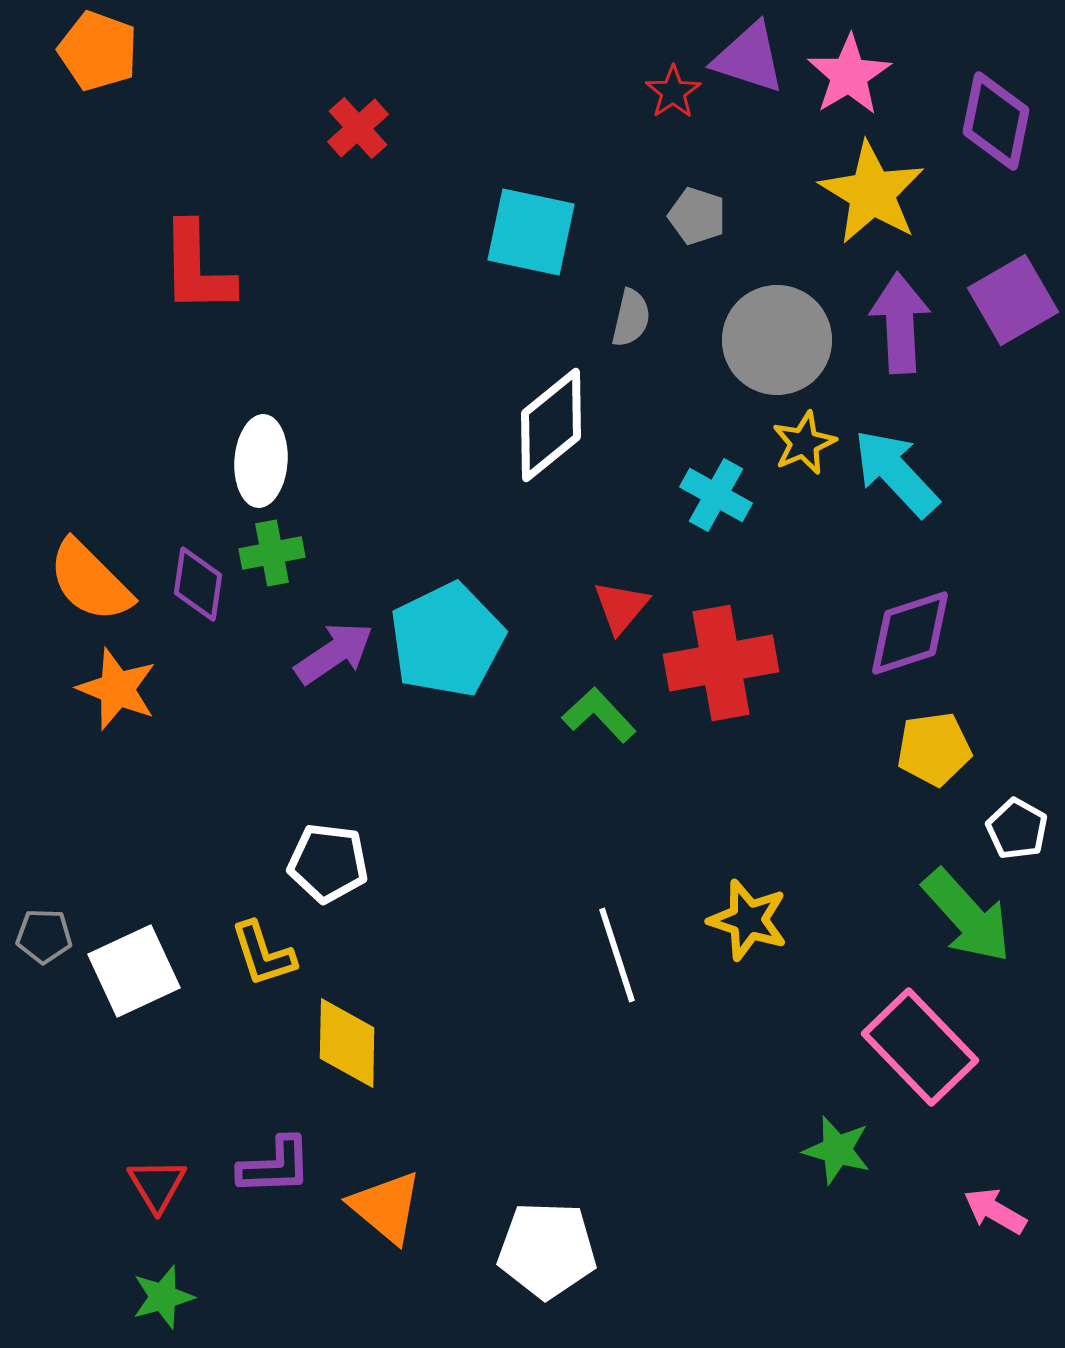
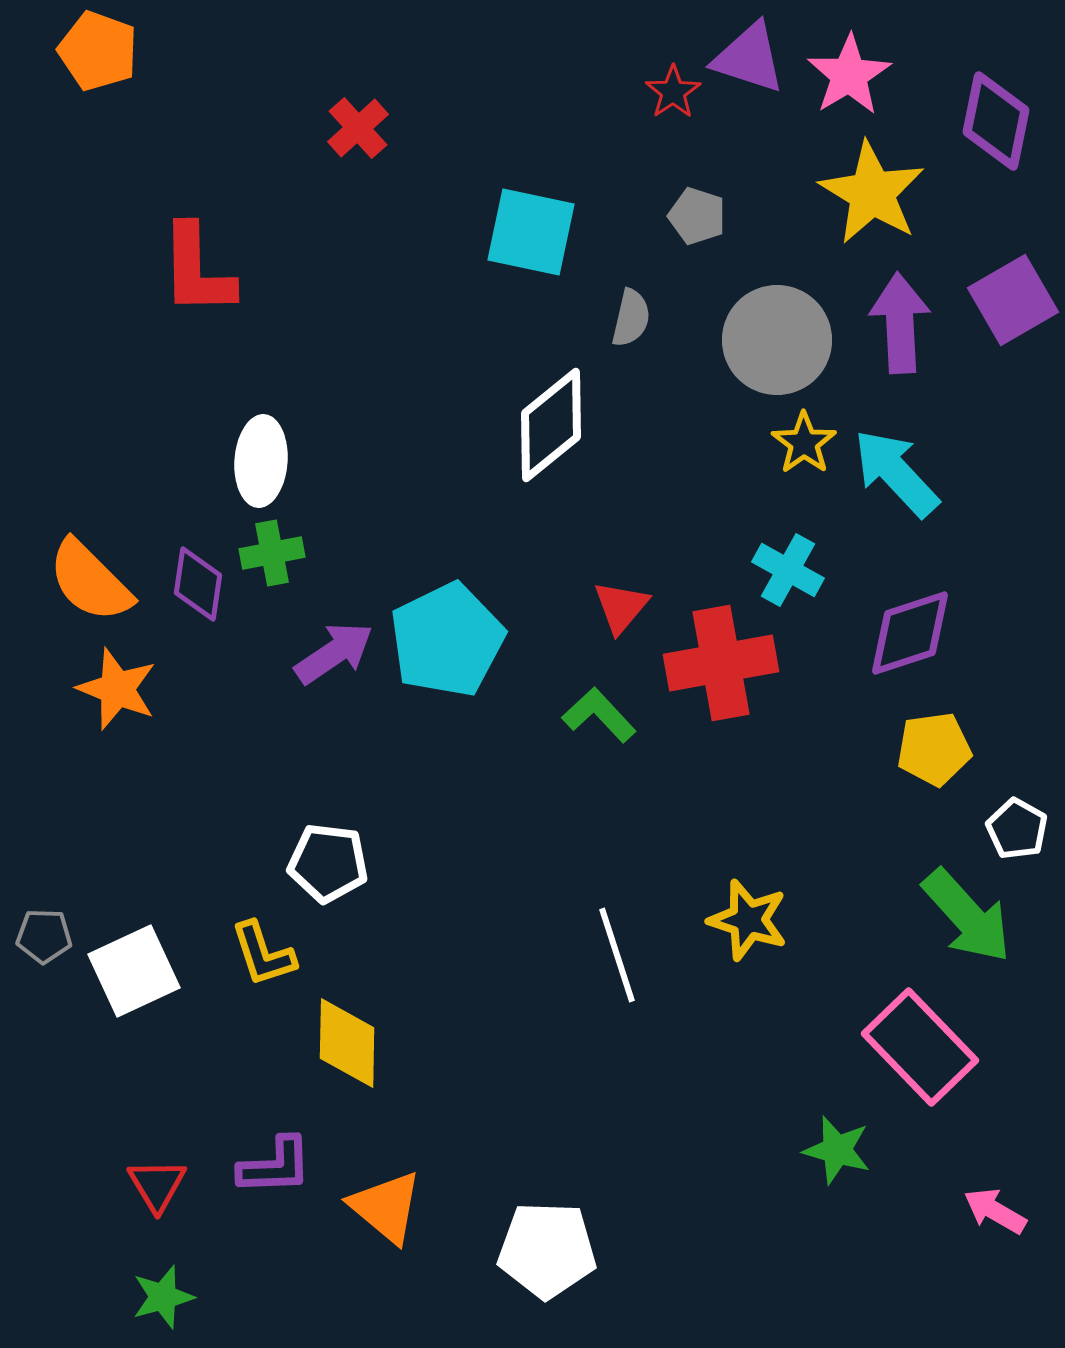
red L-shape at (197, 268): moved 2 px down
yellow star at (804, 443): rotated 12 degrees counterclockwise
cyan cross at (716, 495): moved 72 px right, 75 px down
